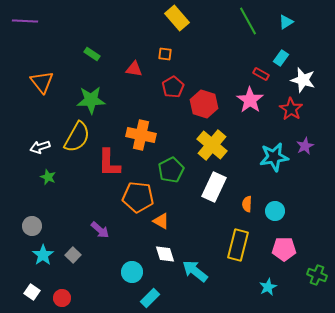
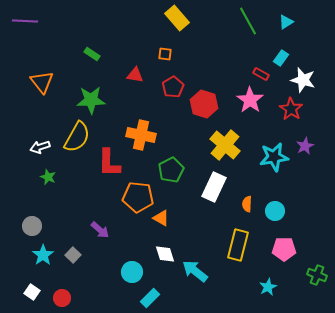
red triangle at (134, 69): moved 1 px right, 6 px down
yellow cross at (212, 145): moved 13 px right
orange triangle at (161, 221): moved 3 px up
